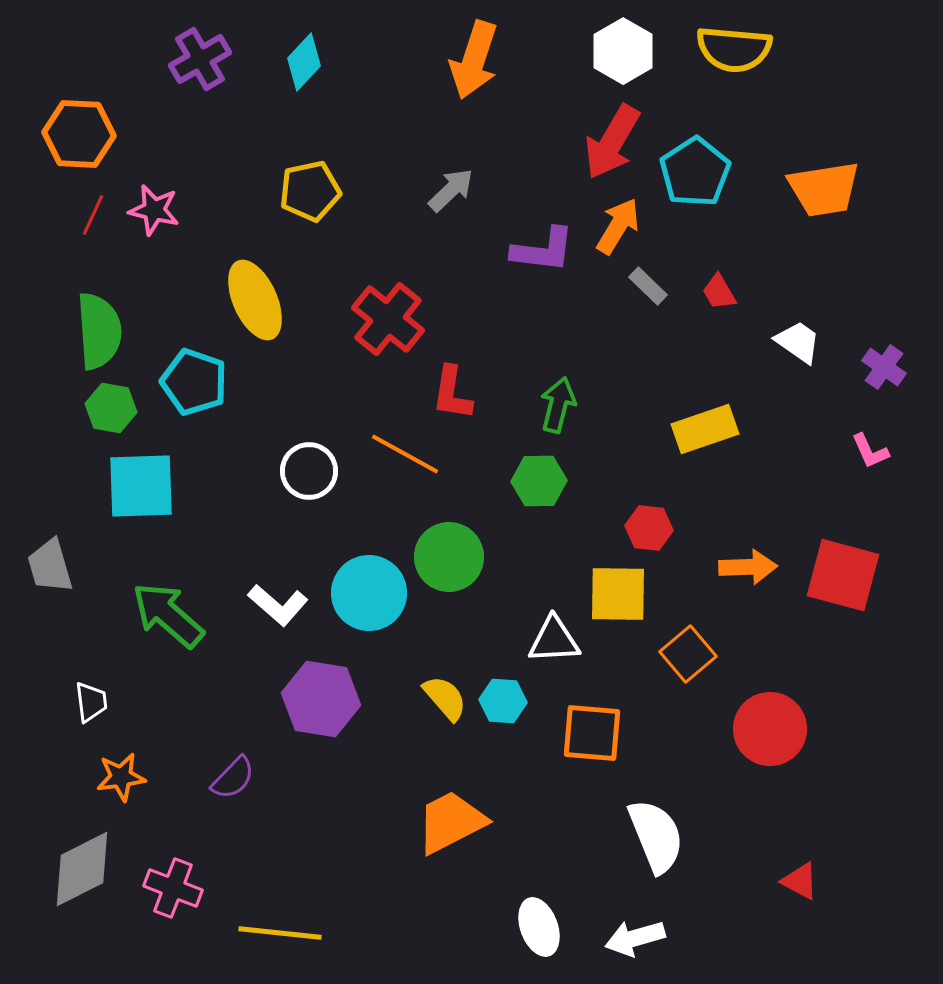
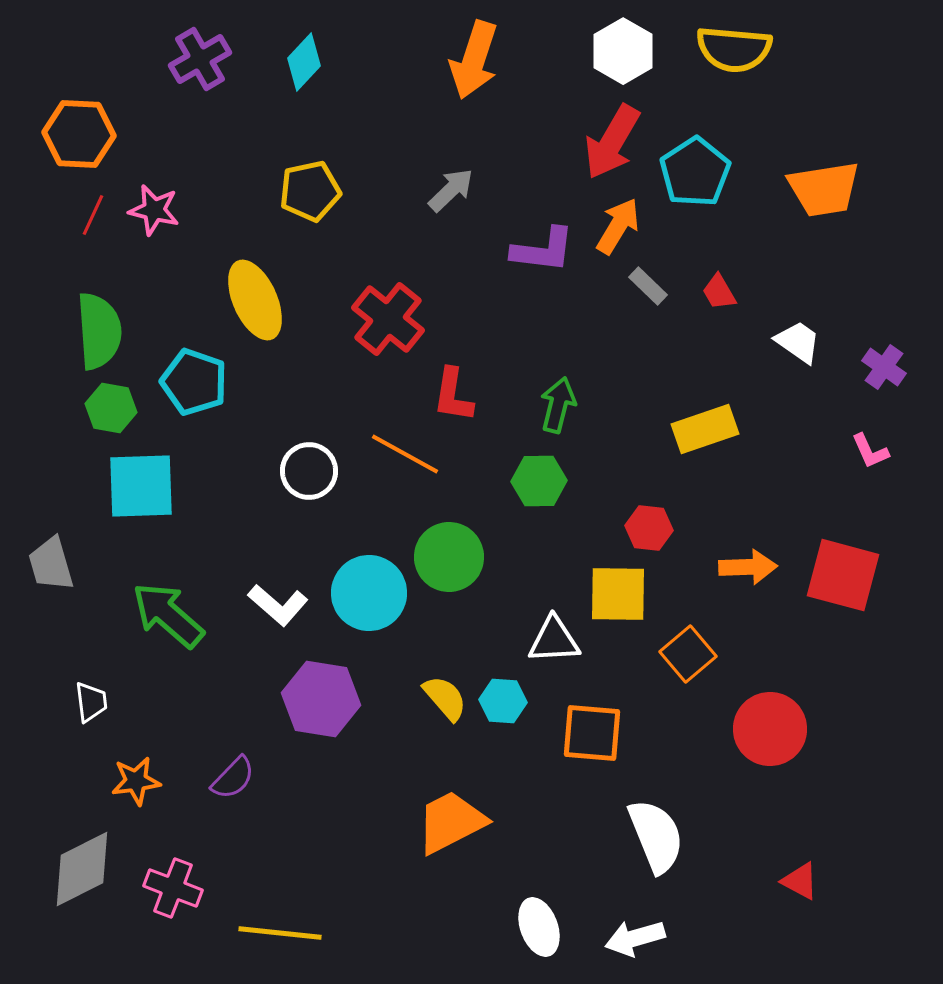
red L-shape at (452, 393): moved 1 px right, 2 px down
gray trapezoid at (50, 566): moved 1 px right, 2 px up
orange star at (121, 777): moved 15 px right, 4 px down
